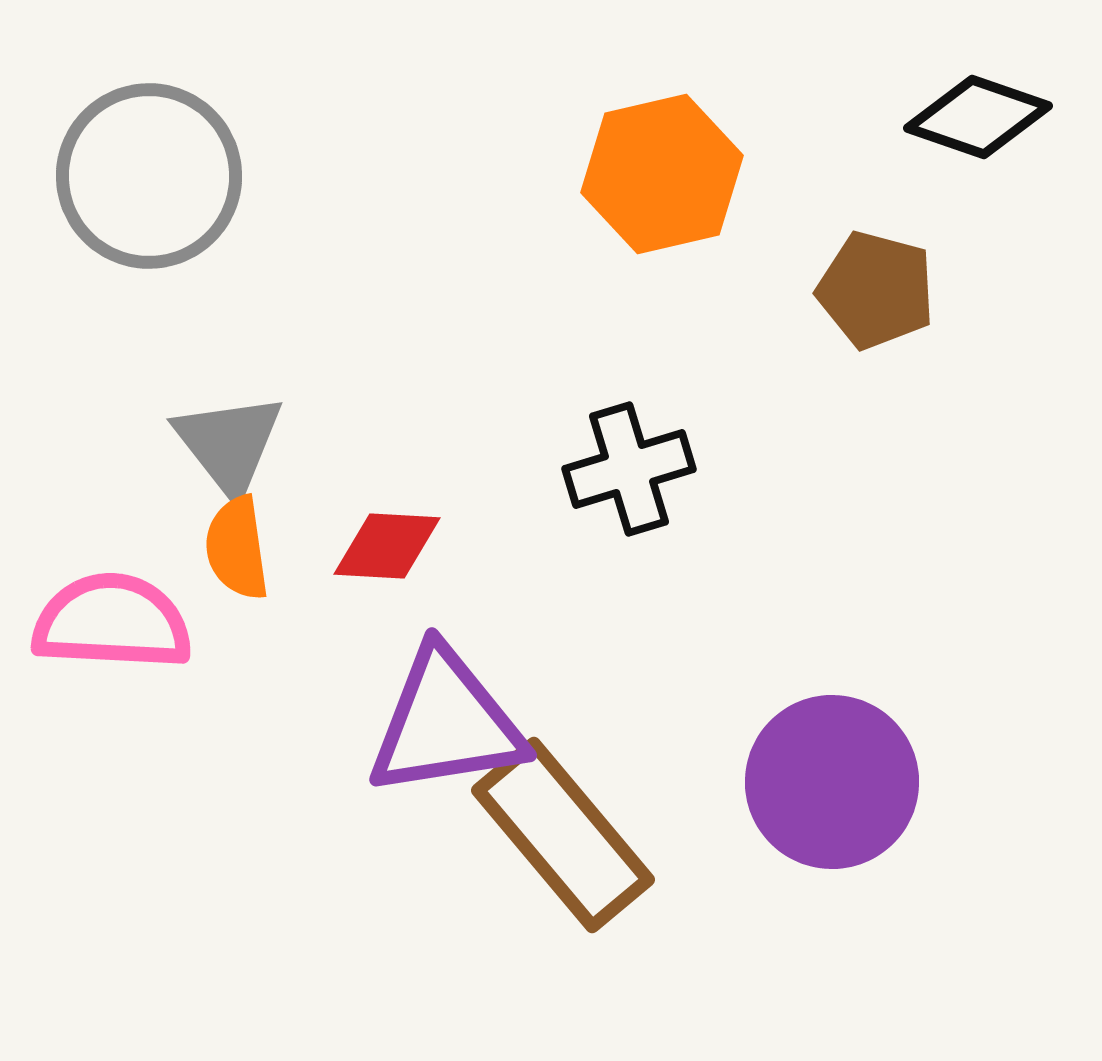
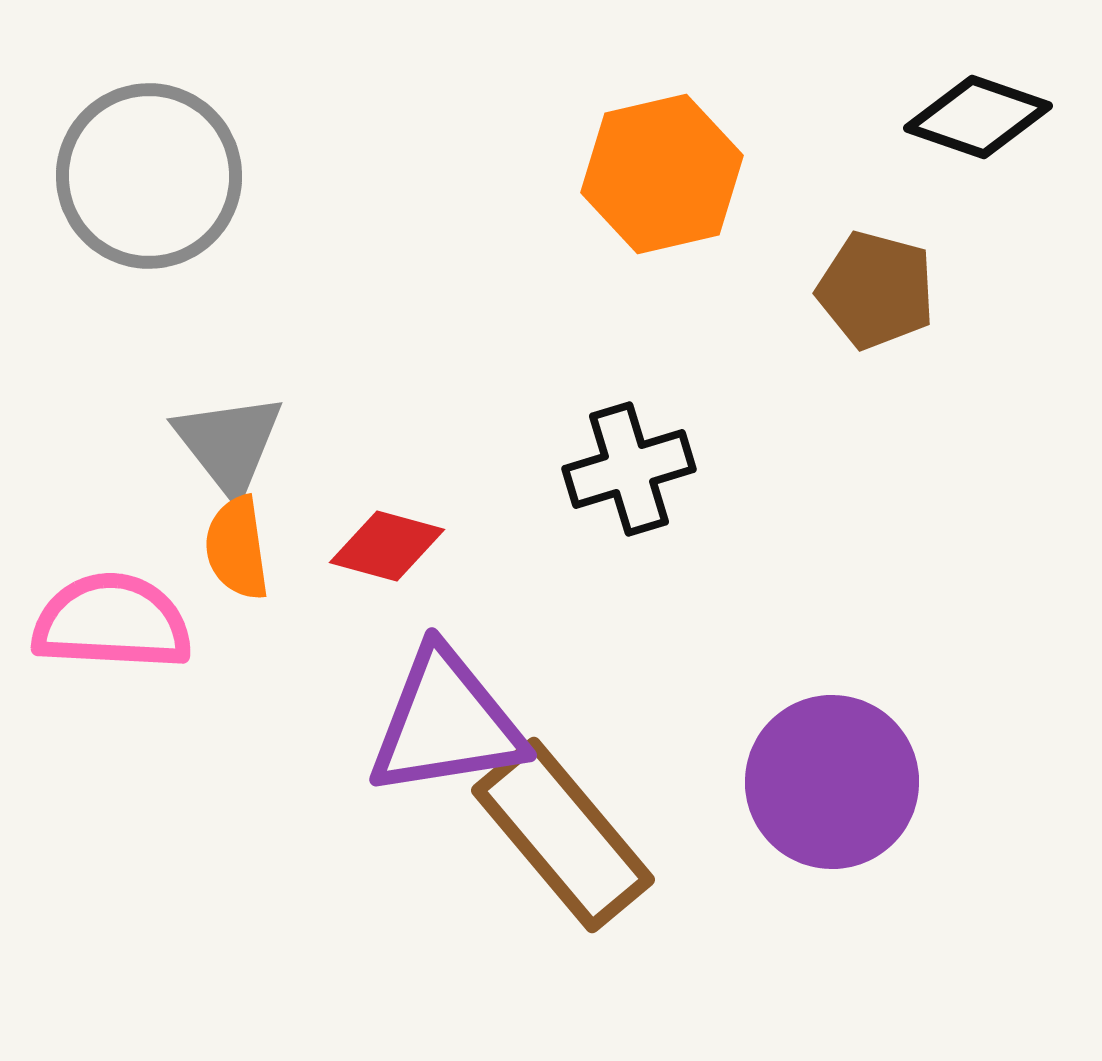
red diamond: rotated 12 degrees clockwise
